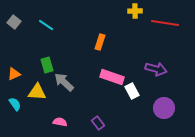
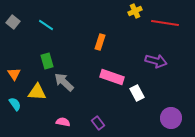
yellow cross: rotated 24 degrees counterclockwise
gray square: moved 1 px left
green rectangle: moved 4 px up
purple arrow: moved 8 px up
orange triangle: rotated 40 degrees counterclockwise
white rectangle: moved 5 px right, 2 px down
purple circle: moved 7 px right, 10 px down
pink semicircle: moved 3 px right
